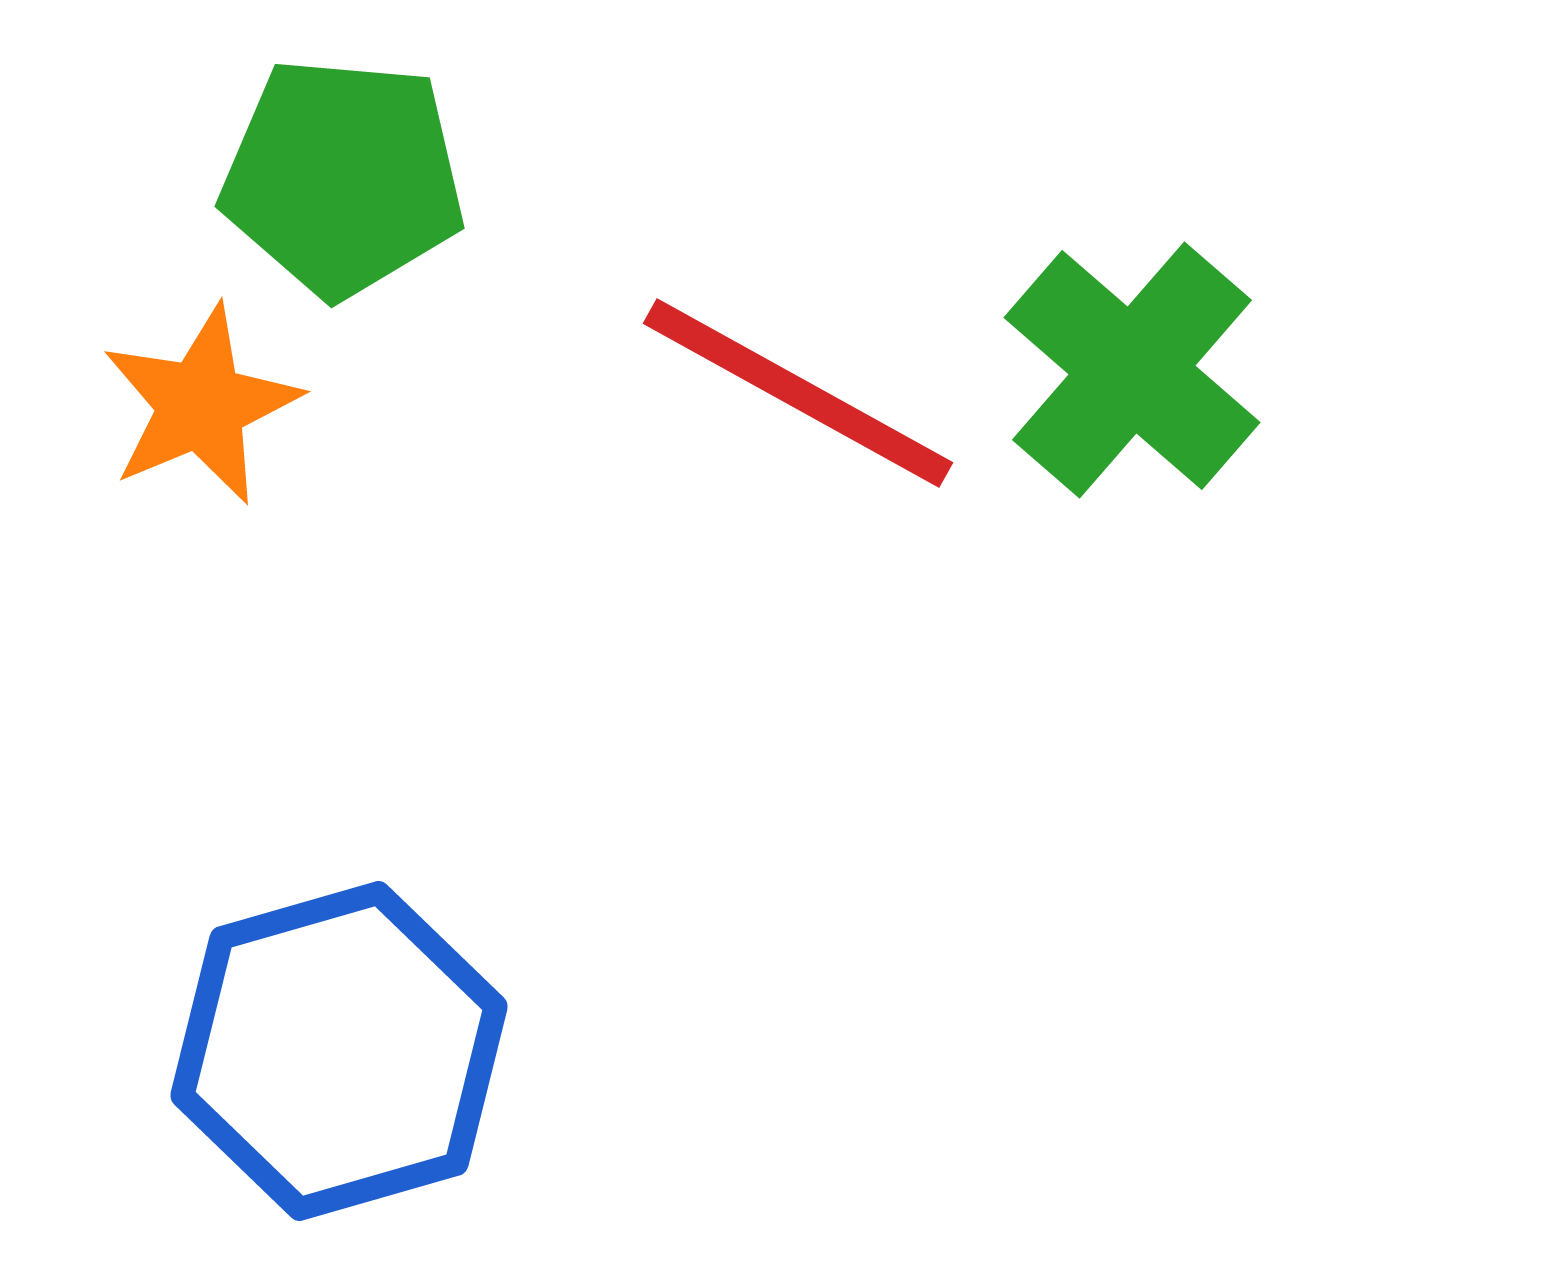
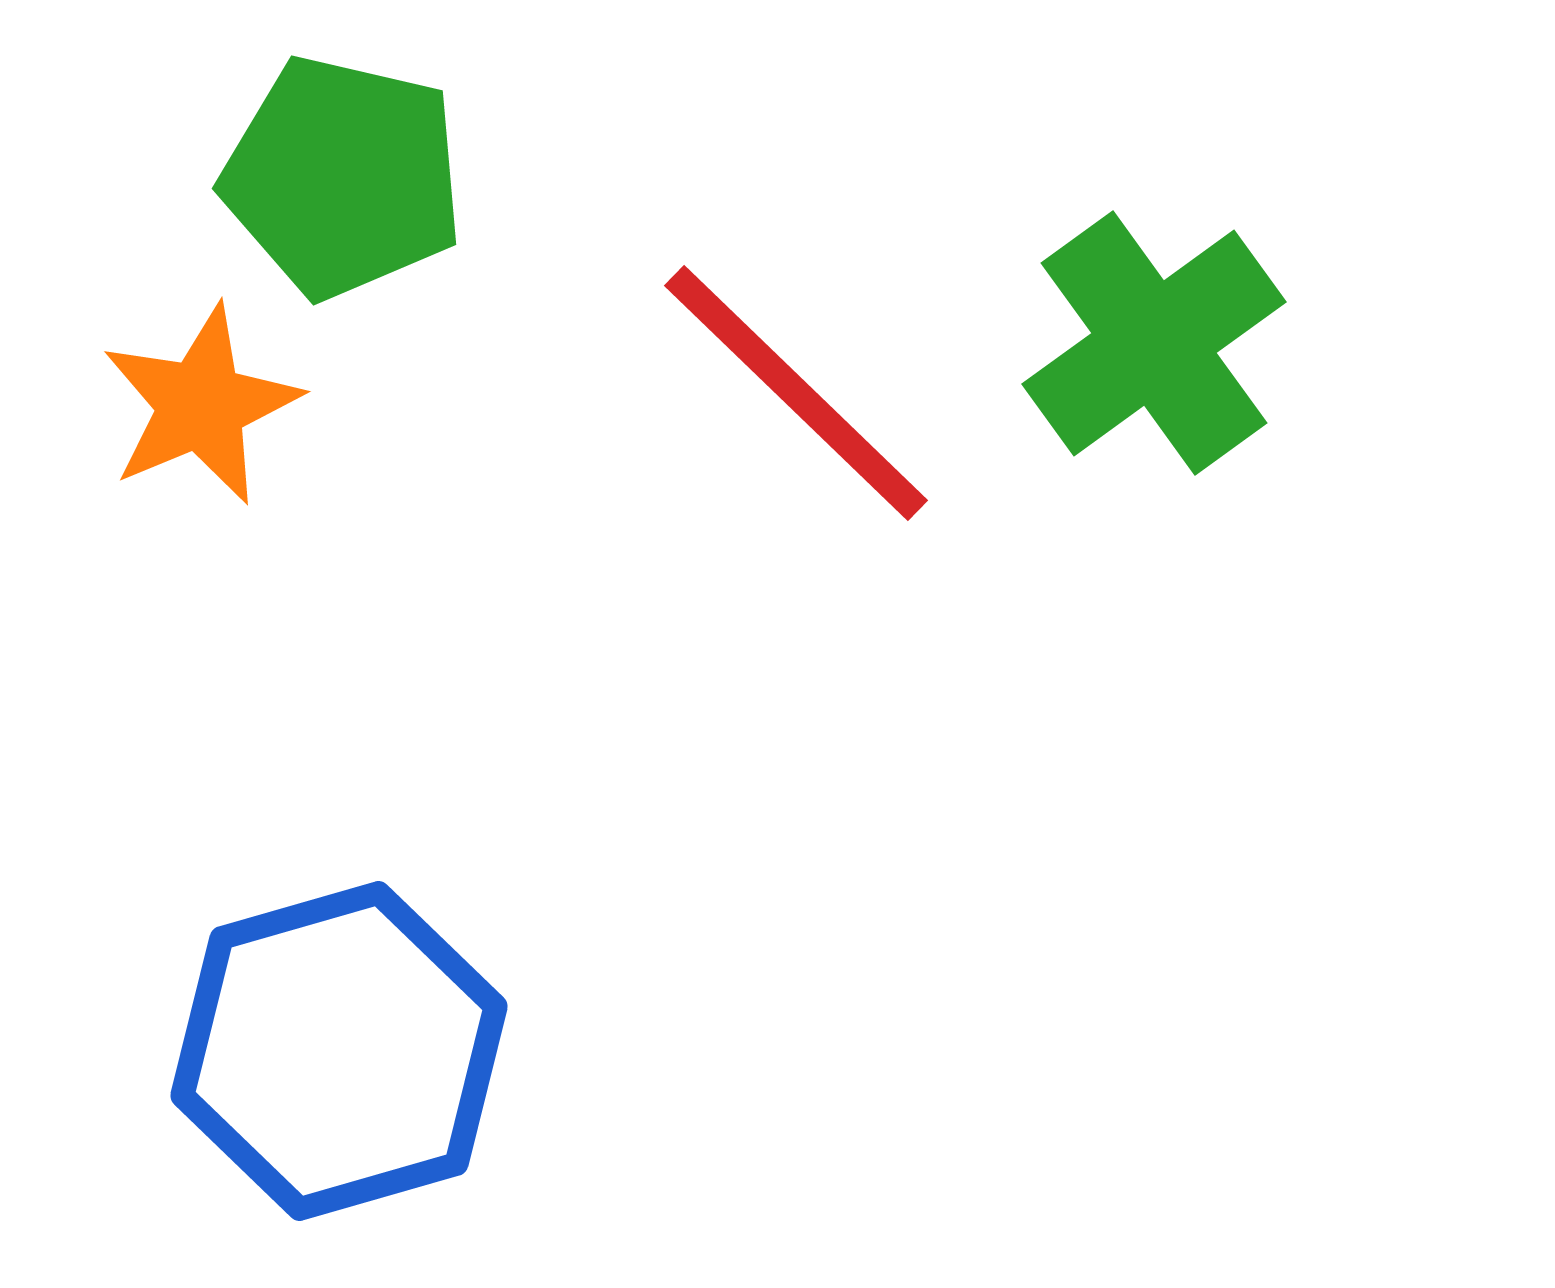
green pentagon: rotated 8 degrees clockwise
green cross: moved 22 px right, 27 px up; rotated 13 degrees clockwise
red line: moved 2 px left; rotated 15 degrees clockwise
